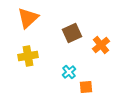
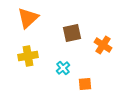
brown square: rotated 12 degrees clockwise
orange cross: moved 2 px right; rotated 18 degrees counterclockwise
cyan cross: moved 6 px left, 4 px up
orange square: moved 1 px left, 3 px up
